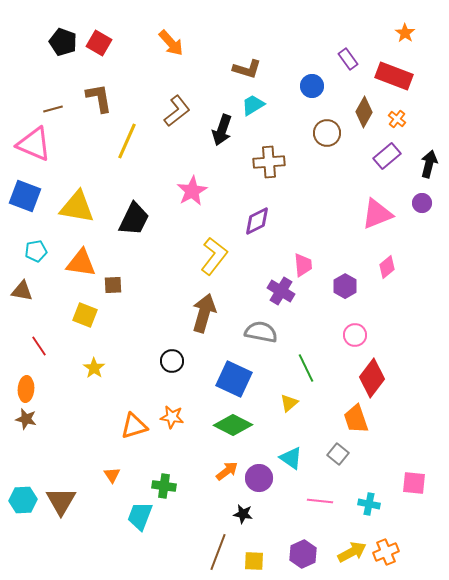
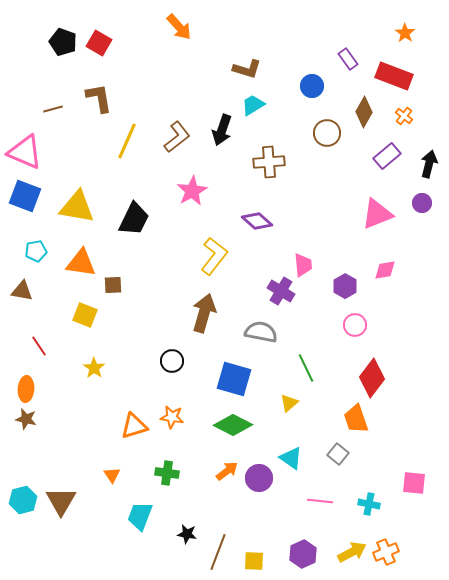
orange arrow at (171, 43): moved 8 px right, 16 px up
brown L-shape at (177, 111): moved 26 px down
orange cross at (397, 119): moved 7 px right, 3 px up
pink triangle at (34, 144): moved 9 px left, 8 px down
purple diamond at (257, 221): rotated 68 degrees clockwise
pink diamond at (387, 267): moved 2 px left, 3 px down; rotated 30 degrees clockwise
pink circle at (355, 335): moved 10 px up
blue square at (234, 379): rotated 9 degrees counterclockwise
green cross at (164, 486): moved 3 px right, 13 px up
cyan hexagon at (23, 500): rotated 12 degrees counterclockwise
black star at (243, 514): moved 56 px left, 20 px down
